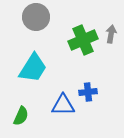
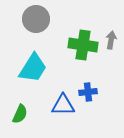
gray circle: moved 2 px down
gray arrow: moved 6 px down
green cross: moved 5 px down; rotated 32 degrees clockwise
green semicircle: moved 1 px left, 2 px up
